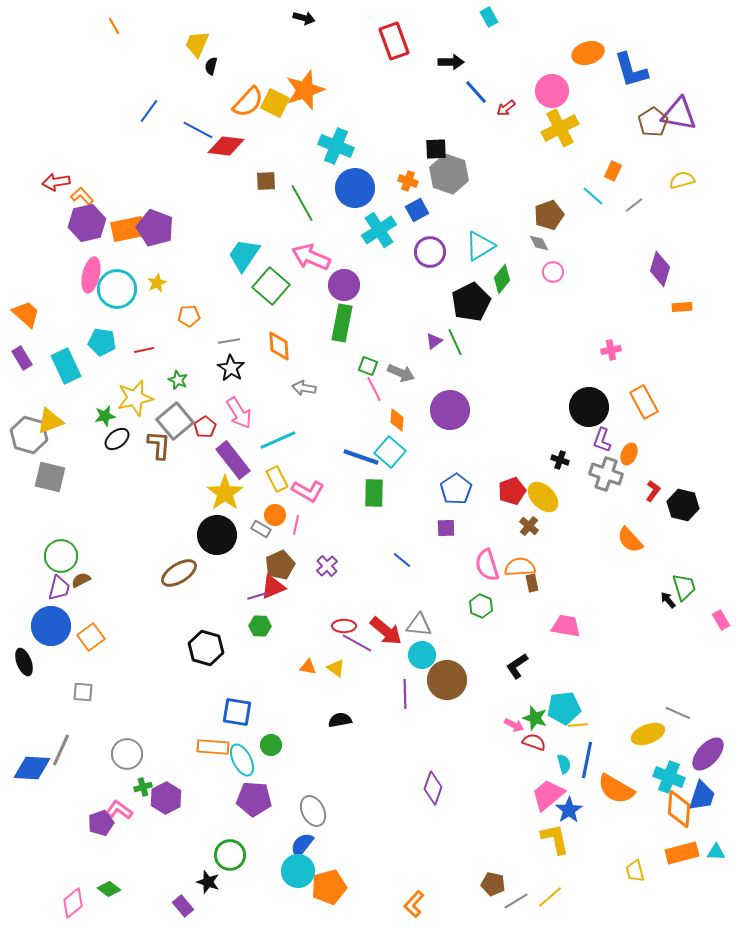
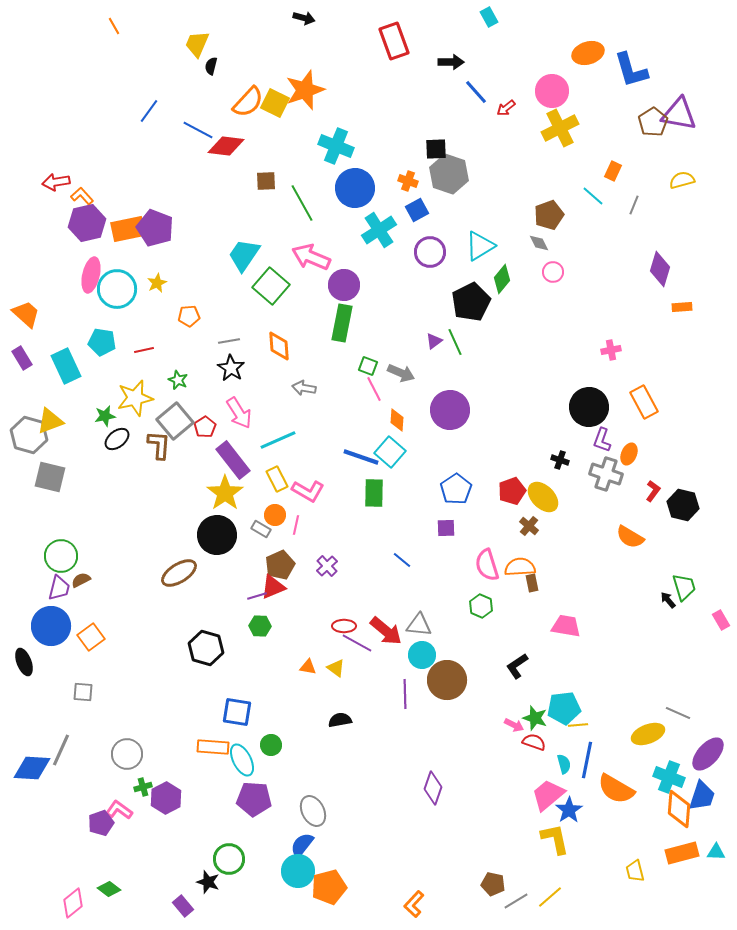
gray line at (634, 205): rotated 30 degrees counterclockwise
orange semicircle at (630, 540): moved 3 px up; rotated 16 degrees counterclockwise
green circle at (230, 855): moved 1 px left, 4 px down
